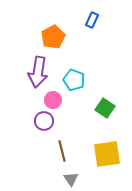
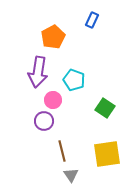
gray triangle: moved 4 px up
